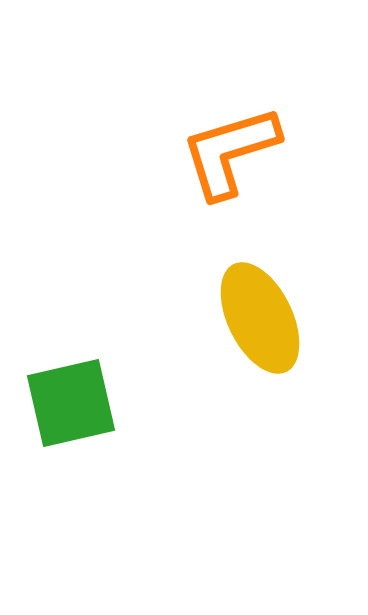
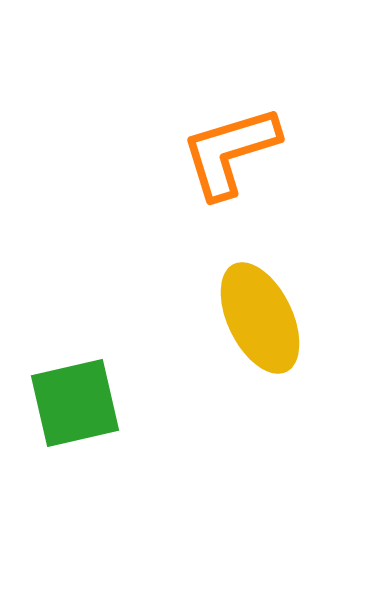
green square: moved 4 px right
